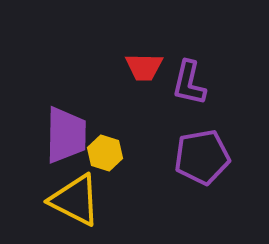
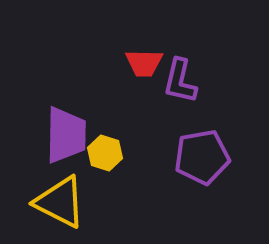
red trapezoid: moved 4 px up
purple L-shape: moved 9 px left, 2 px up
yellow triangle: moved 15 px left, 2 px down
